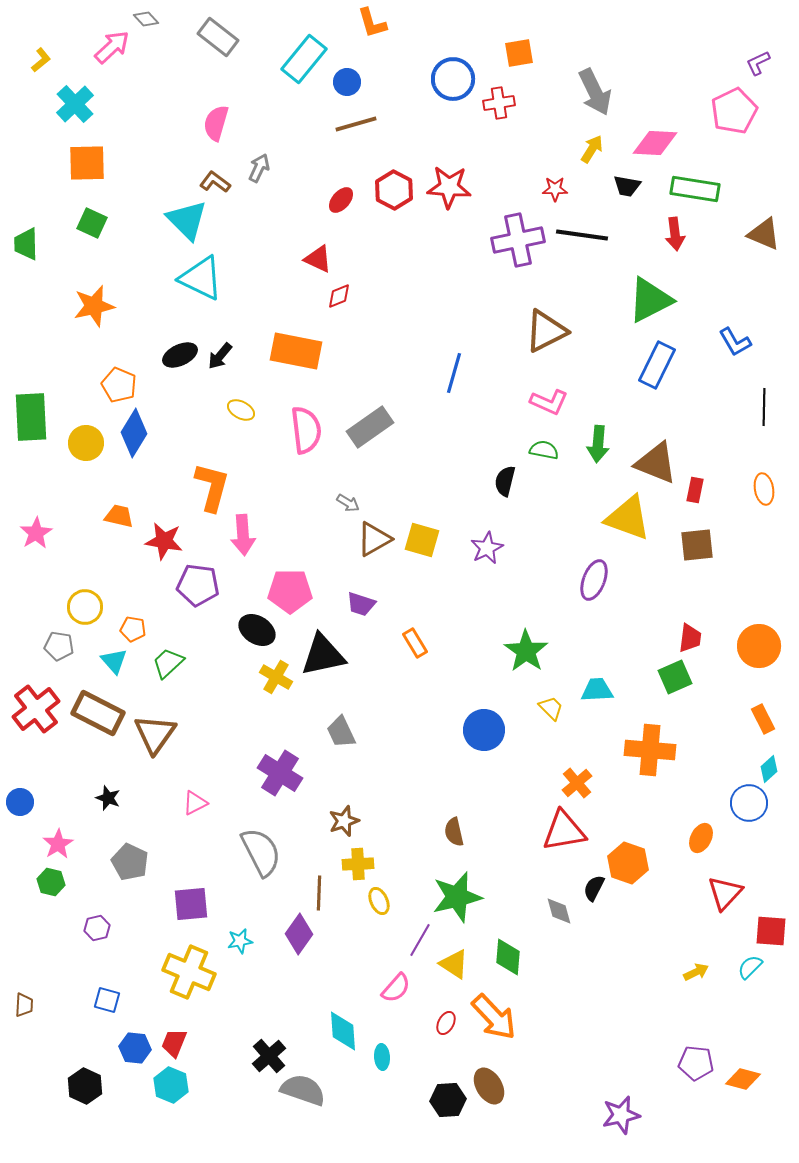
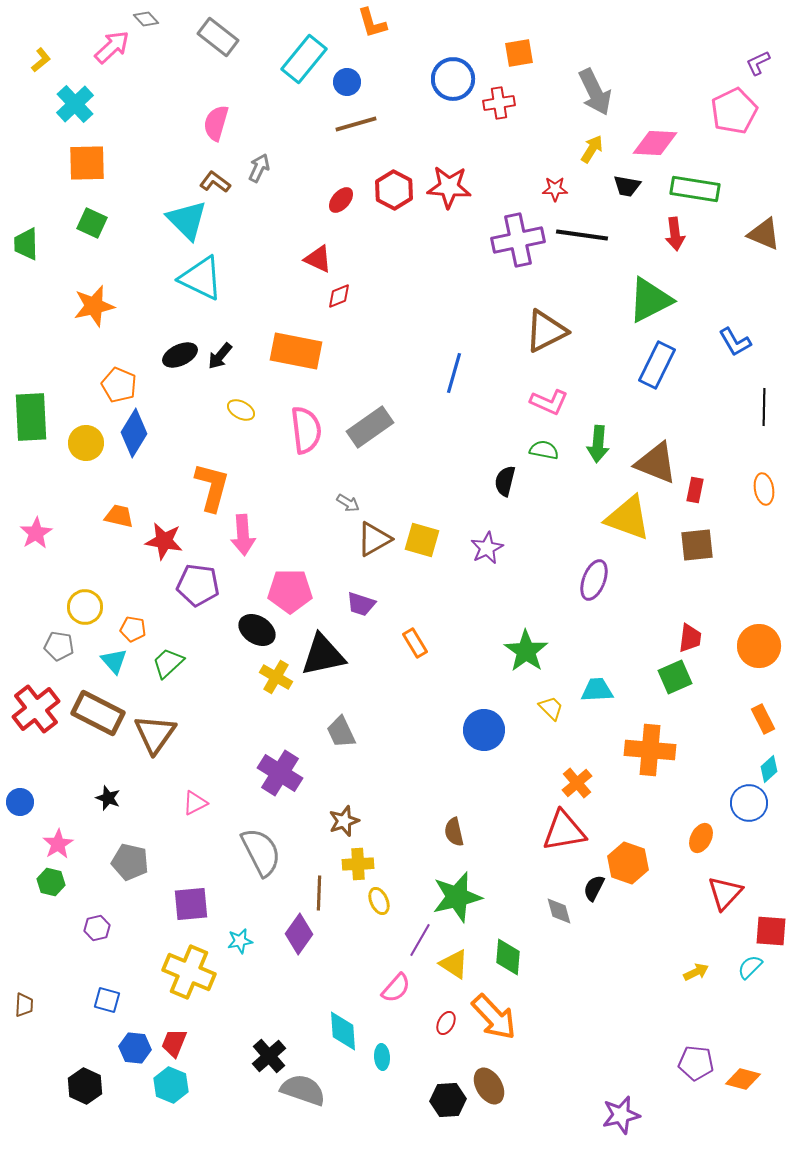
gray pentagon at (130, 862): rotated 12 degrees counterclockwise
